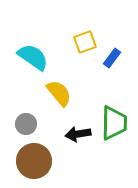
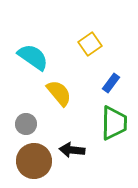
yellow square: moved 5 px right, 2 px down; rotated 15 degrees counterclockwise
blue rectangle: moved 1 px left, 25 px down
black arrow: moved 6 px left, 16 px down; rotated 15 degrees clockwise
